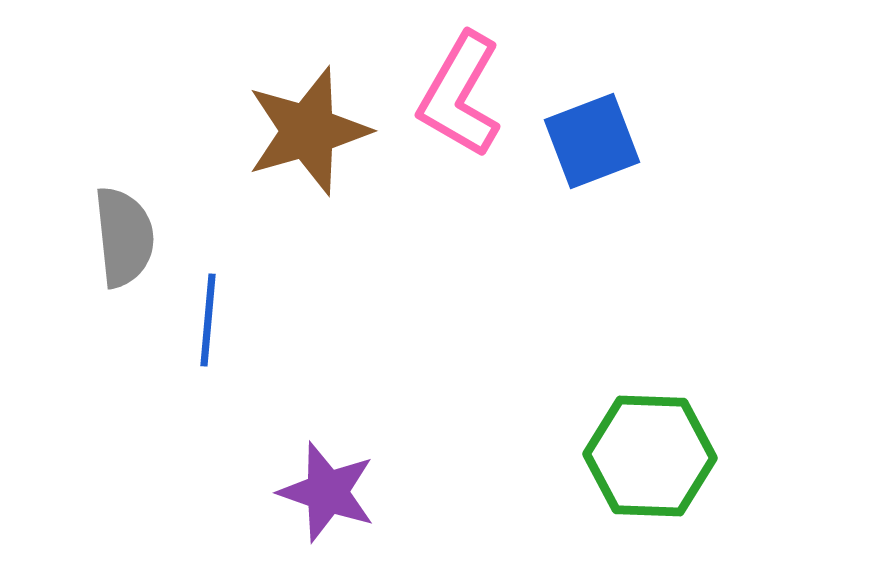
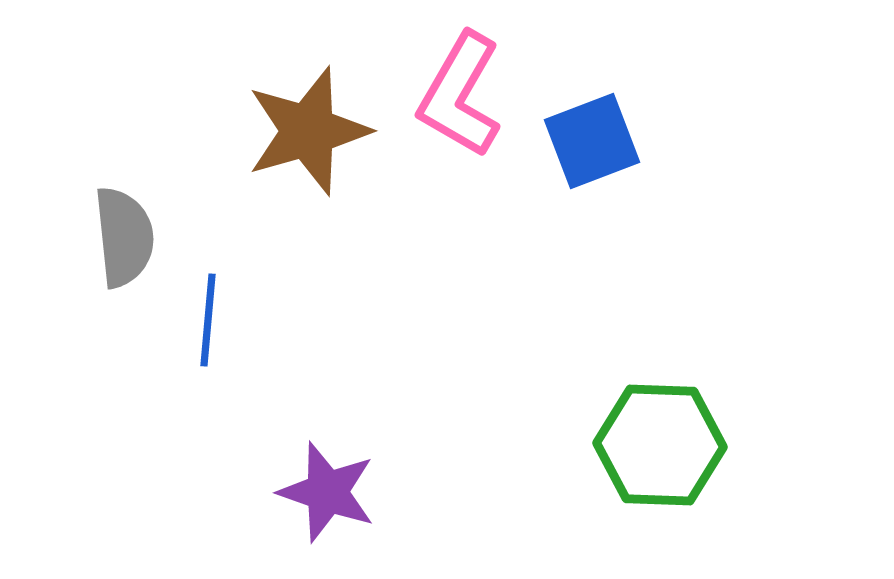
green hexagon: moved 10 px right, 11 px up
